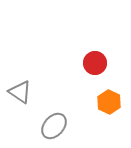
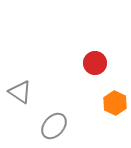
orange hexagon: moved 6 px right, 1 px down
